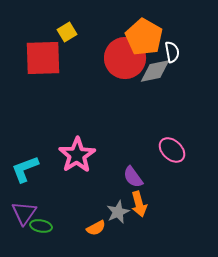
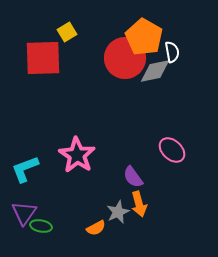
pink star: rotated 6 degrees counterclockwise
